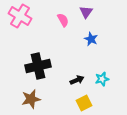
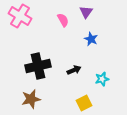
black arrow: moved 3 px left, 10 px up
